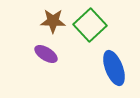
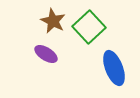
brown star: rotated 25 degrees clockwise
green square: moved 1 px left, 2 px down
